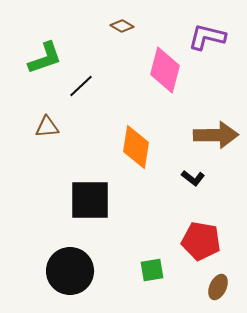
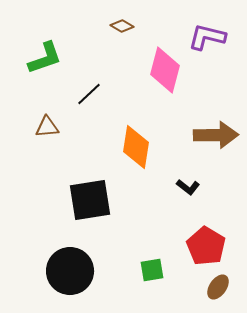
black line: moved 8 px right, 8 px down
black L-shape: moved 5 px left, 9 px down
black square: rotated 9 degrees counterclockwise
red pentagon: moved 5 px right, 5 px down; rotated 21 degrees clockwise
brown ellipse: rotated 10 degrees clockwise
